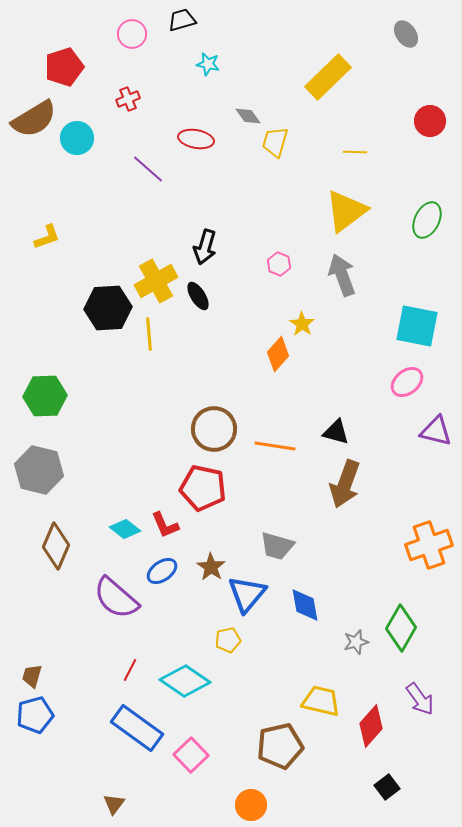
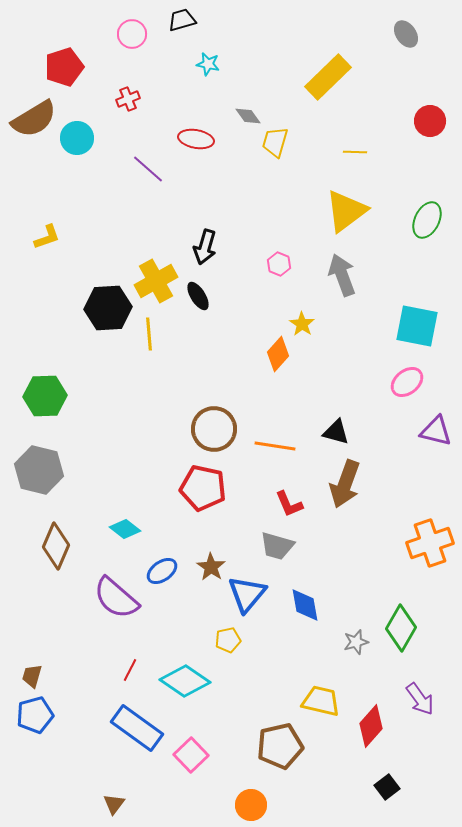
red L-shape at (165, 525): moved 124 px right, 21 px up
orange cross at (429, 545): moved 1 px right, 2 px up
